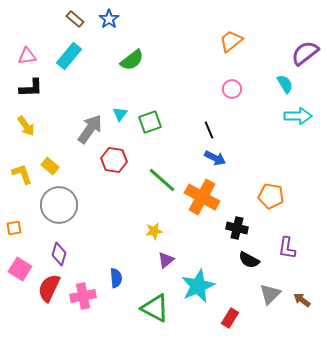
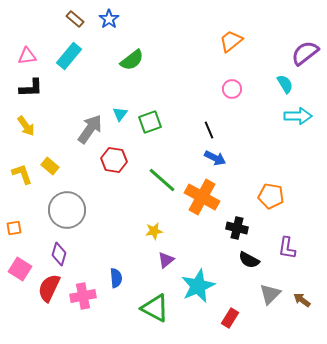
gray circle: moved 8 px right, 5 px down
